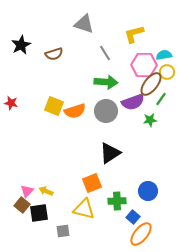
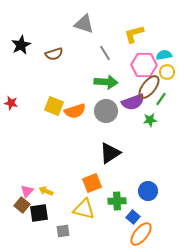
brown ellipse: moved 2 px left, 3 px down
